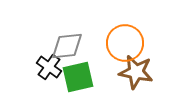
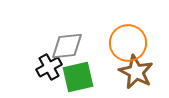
orange circle: moved 3 px right
black cross: rotated 25 degrees clockwise
brown star: rotated 16 degrees clockwise
